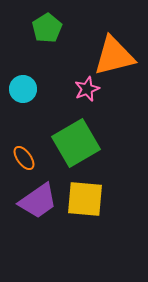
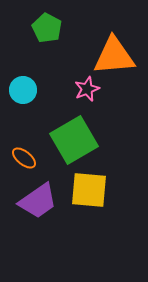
green pentagon: rotated 12 degrees counterclockwise
orange triangle: rotated 9 degrees clockwise
cyan circle: moved 1 px down
green square: moved 2 px left, 3 px up
orange ellipse: rotated 15 degrees counterclockwise
yellow square: moved 4 px right, 9 px up
